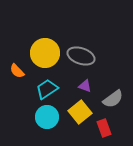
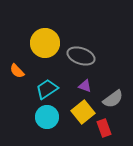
yellow circle: moved 10 px up
yellow square: moved 3 px right
